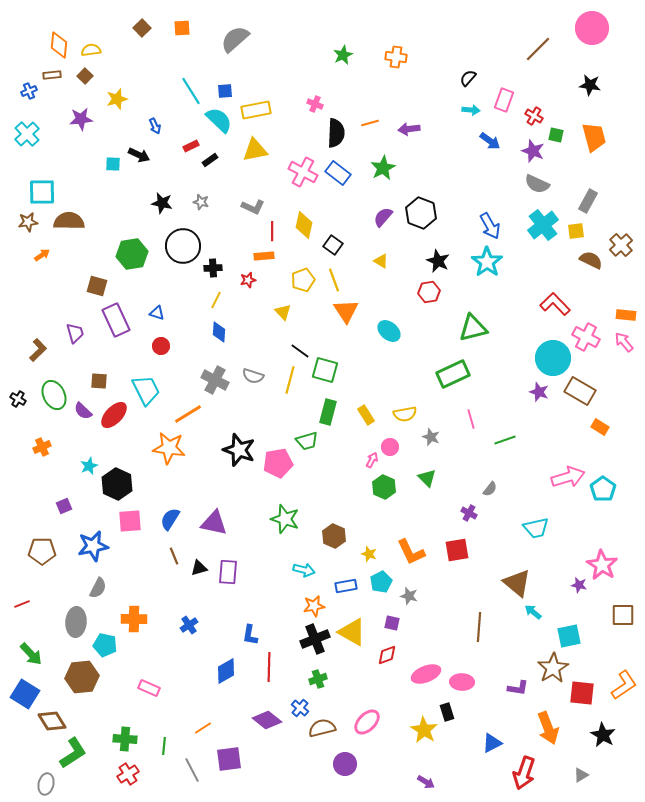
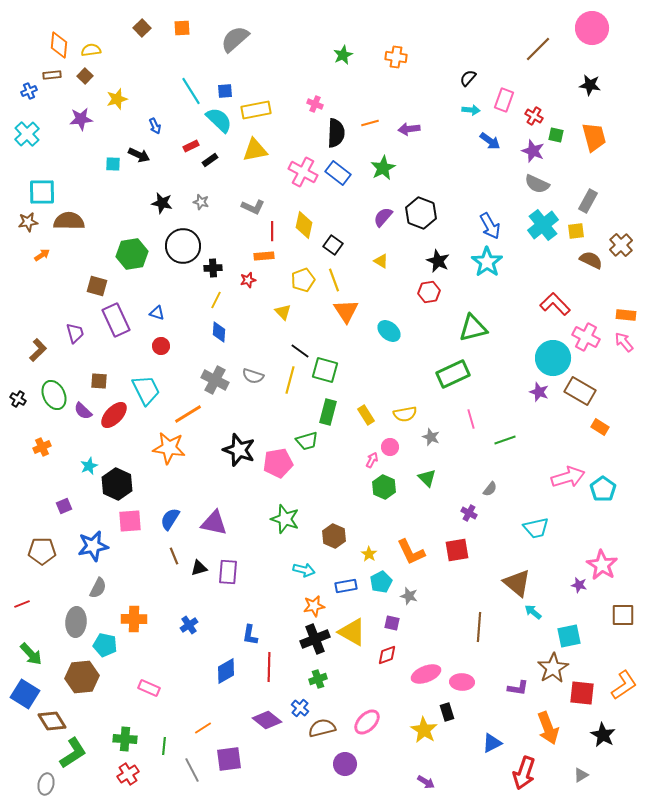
yellow star at (369, 554): rotated 14 degrees clockwise
